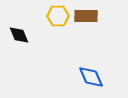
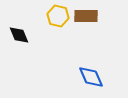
yellow hexagon: rotated 15 degrees clockwise
